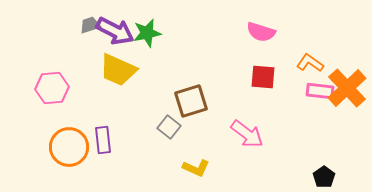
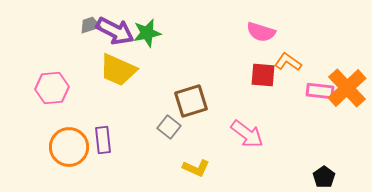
orange L-shape: moved 22 px left, 1 px up
red square: moved 2 px up
